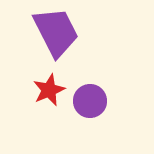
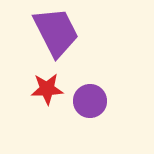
red star: moved 2 px left, 1 px up; rotated 20 degrees clockwise
